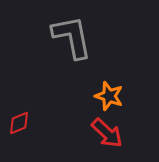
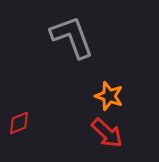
gray L-shape: rotated 9 degrees counterclockwise
